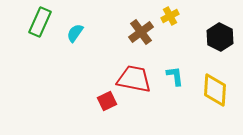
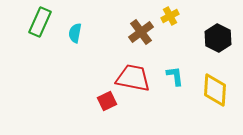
cyan semicircle: rotated 24 degrees counterclockwise
black hexagon: moved 2 px left, 1 px down
red trapezoid: moved 1 px left, 1 px up
